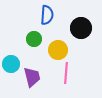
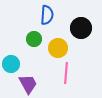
yellow circle: moved 2 px up
purple trapezoid: moved 4 px left, 7 px down; rotated 15 degrees counterclockwise
